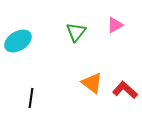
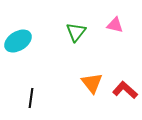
pink triangle: rotated 42 degrees clockwise
orange triangle: rotated 15 degrees clockwise
